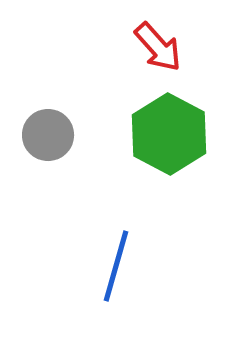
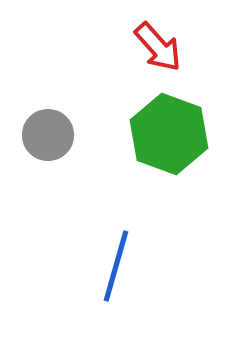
green hexagon: rotated 8 degrees counterclockwise
